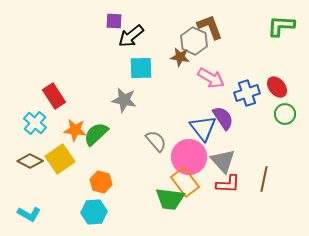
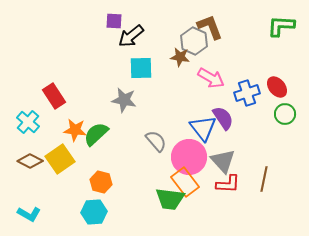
cyan cross: moved 7 px left, 1 px up
